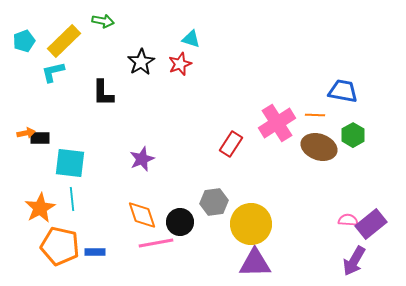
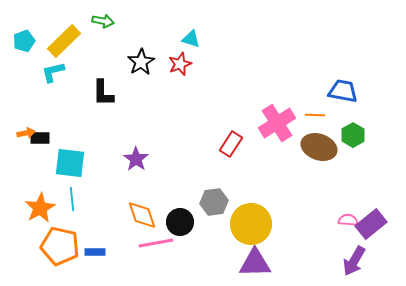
purple star: moved 6 px left; rotated 15 degrees counterclockwise
